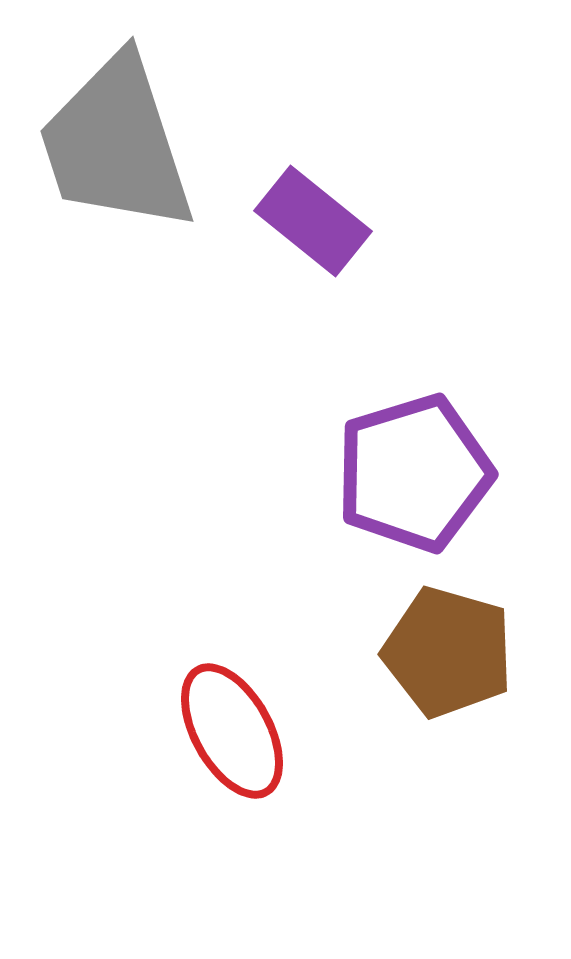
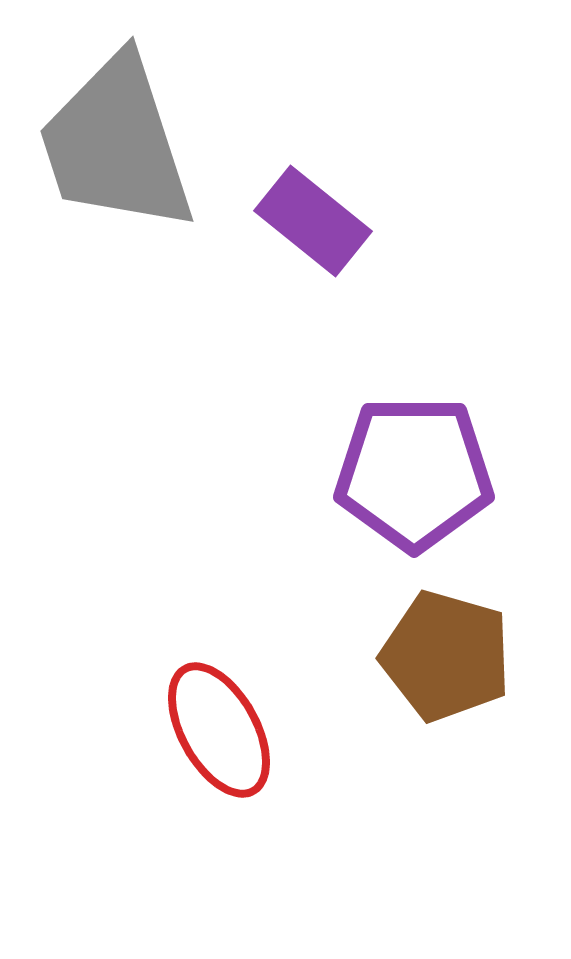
purple pentagon: rotated 17 degrees clockwise
brown pentagon: moved 2 px left, 4 px down
red ellipse: moved 13 px left, 1 px up
